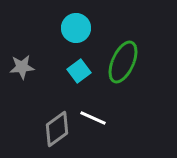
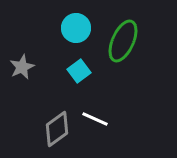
green ellipse: moved 21 px up
gray star: rotated 20 degrees counterclockwise
white line: moved 2 px right, 1 px down
